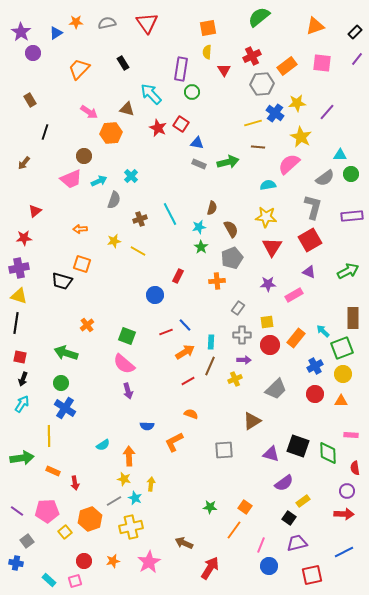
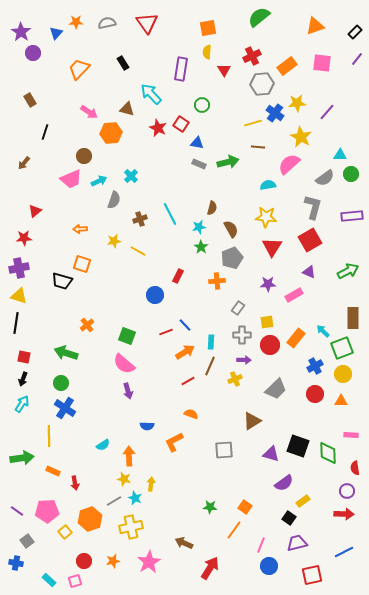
blue triangle at (56, 33): rotated 16 degrees counterclockwise
green circle at (192, 92): moved 10 px right, 13 px down
red square at (20, 357): moved 4 px right
